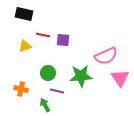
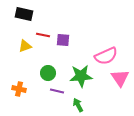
orange cross: moved 2 px left
green arrow: moved 33 px right
